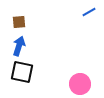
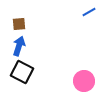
brown square: moved 2 px down
black square: rotated 15 degrees clockwise
pink circle: moved 4 px right, 3 px up
